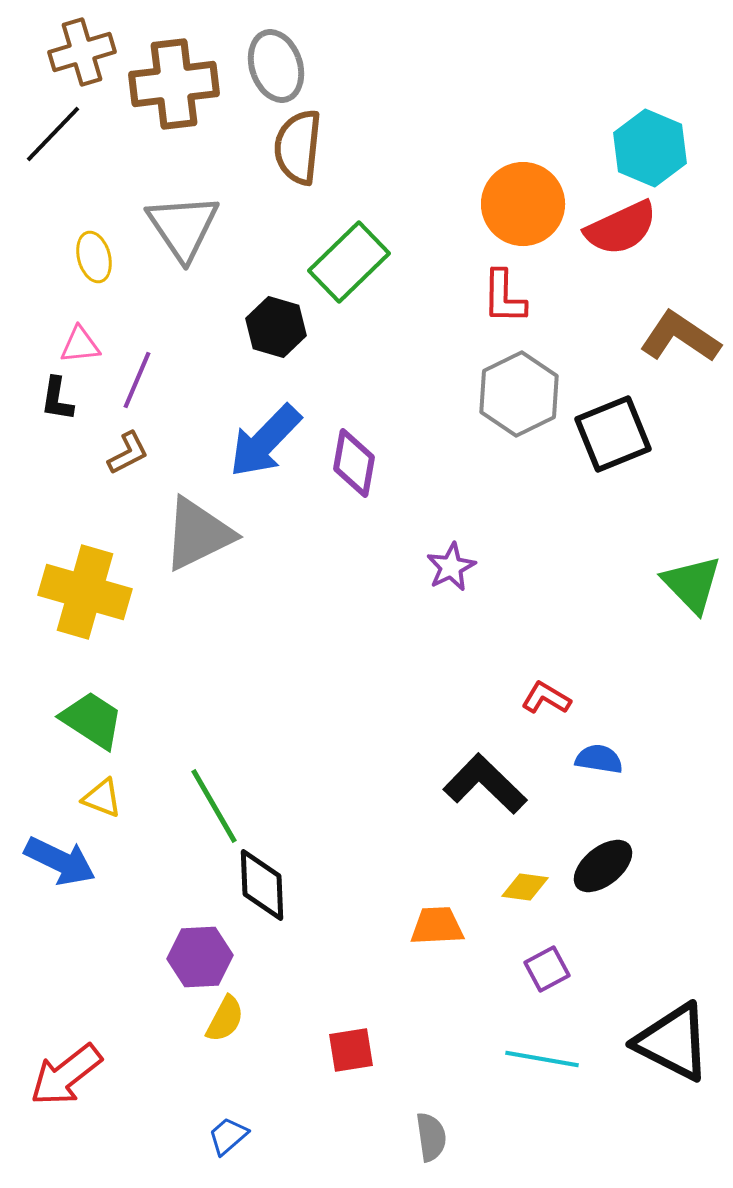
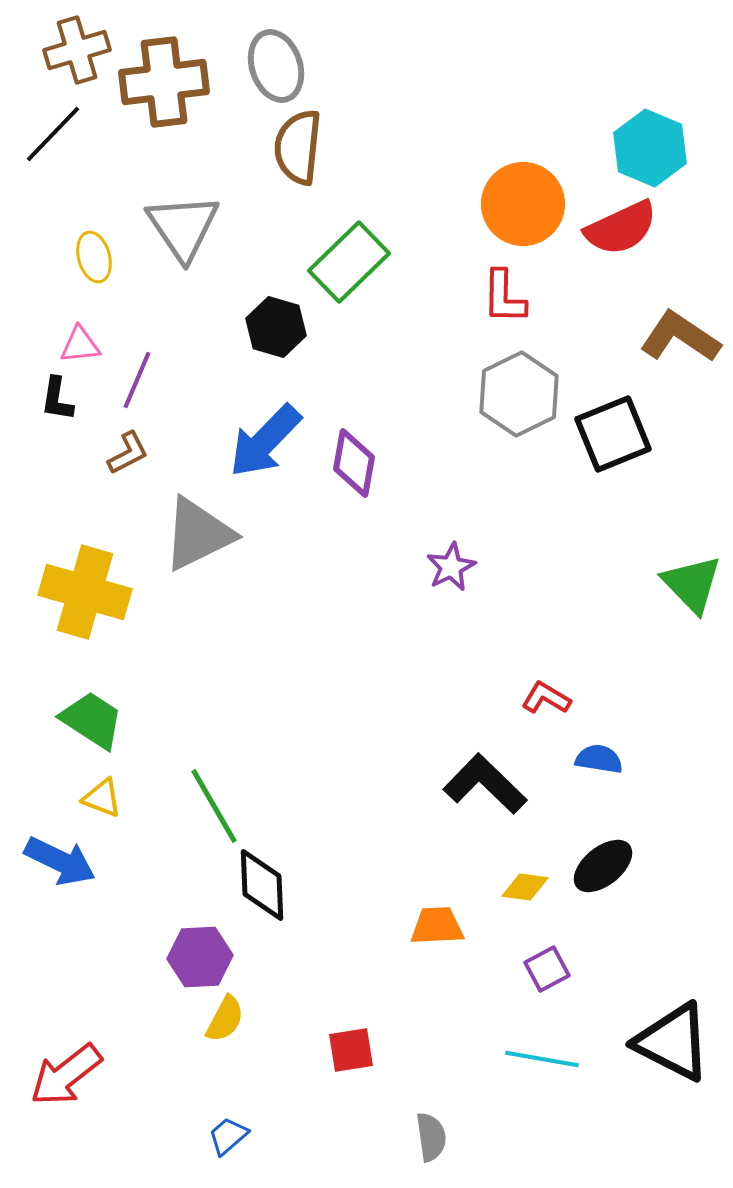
brown cross at (82, 52): moved 5 px left, 2 px up
brown cross at (174, 84): moved 10 px left, 2 px up
